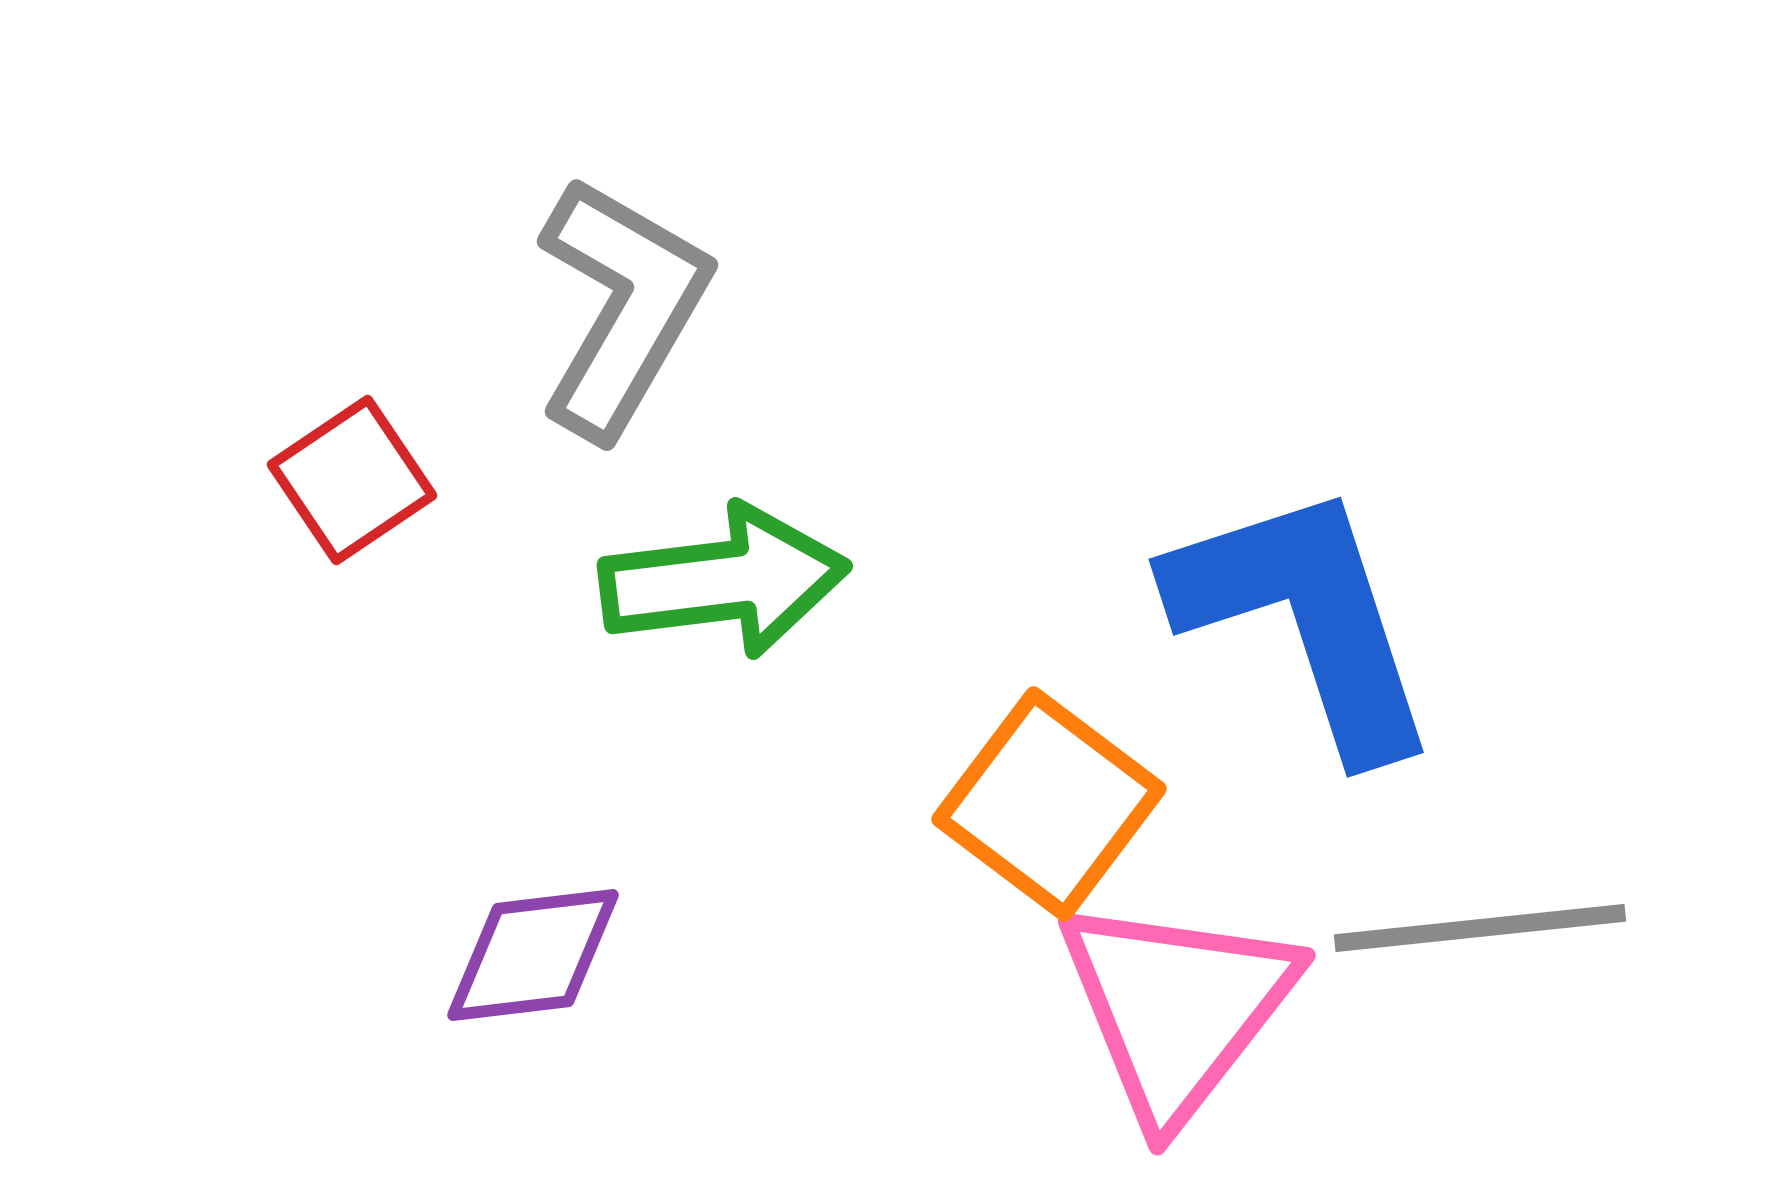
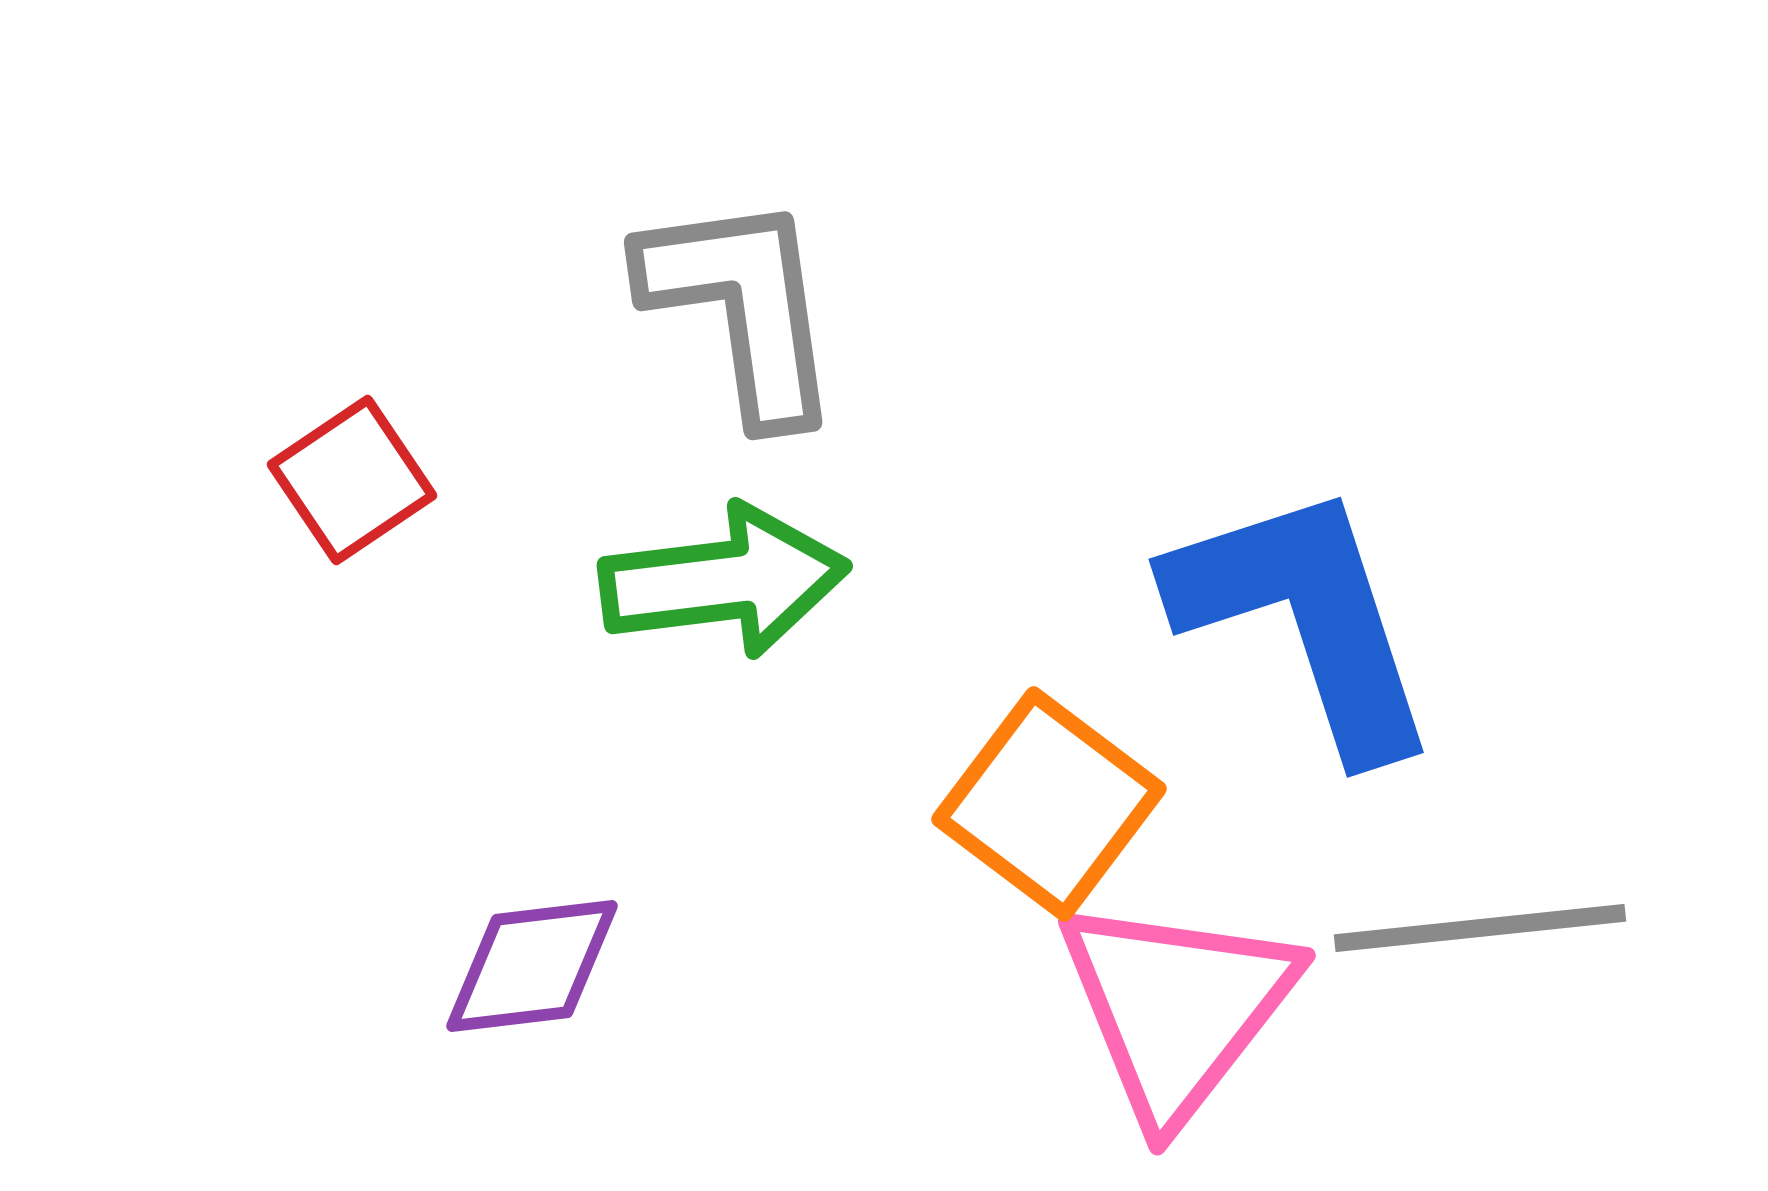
gray L-shape: moved 120 px right; rotated 38 degrees counterclockwise
purple diamond: moved 1 px left, 11 px down
